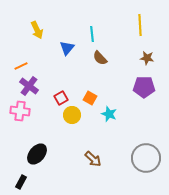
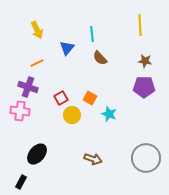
brown star: moved 2 px left, 3 px down
orange line: moved 16 px right, 3 px up
purple cross: moved 1 px left, 1 px down; rotated 18 degrees counterclockwise
brown arrow: rotated 24 degrees counterclockwise
